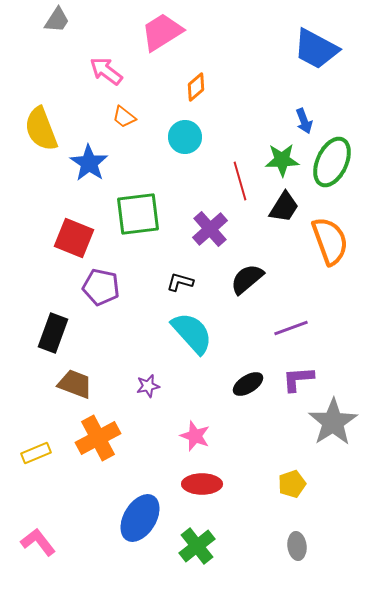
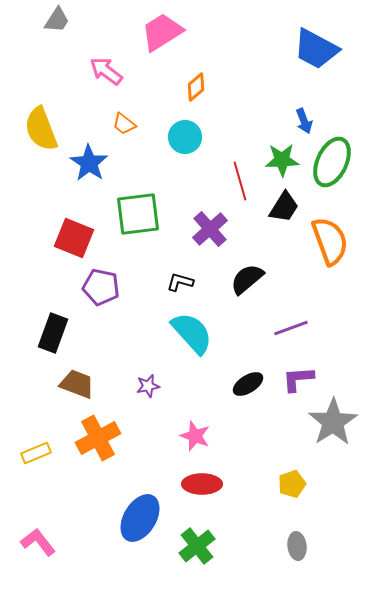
orange trapezoid: moved 7 px down
brown trapezoid: moved 2 px right
